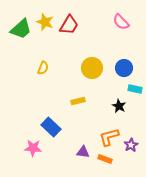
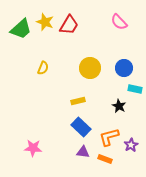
pink semicircle: moved 2 px left
yellow circle: moved 2 px left
blue rectangle: moved 30 px right
